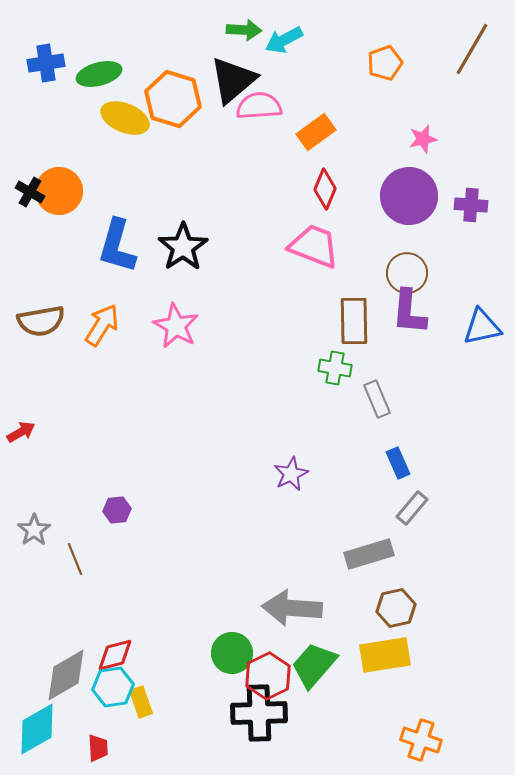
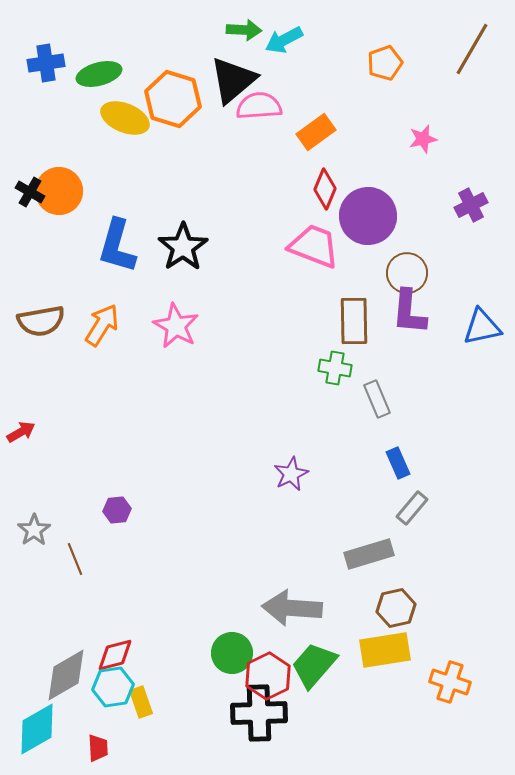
purple circle at (409, 196): moved 41 px left, 20 px down
purple cross at (471, 205): rotated 32 degrees counterclockwise
yellow rectangle at (385, 655): moved 5 px up
orange cross at (421, 740): moved 29 px right, 58 px up
